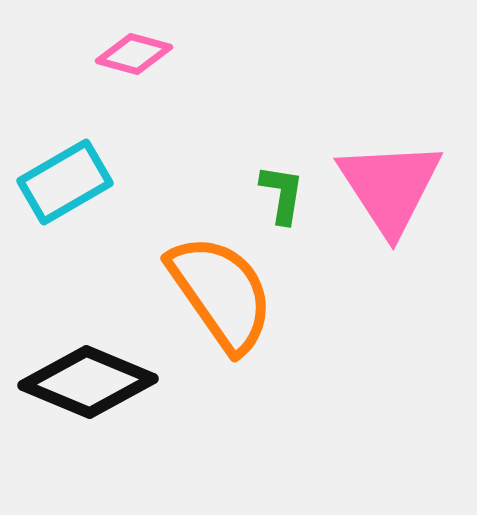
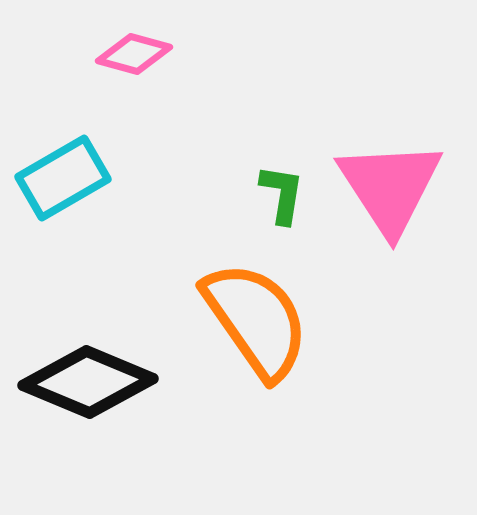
cyan rectangle: moved 2 px left, 4 px up
orange semicircle: moved 35 px right, 27 px down
